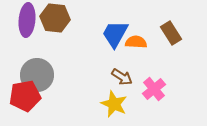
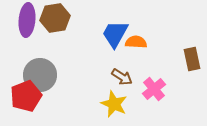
brown hexagon: rotated 16 degrees counterclockwise
brown rectangle: moved 21 px right, 26 px down; rotated 20 degrees clockwise
gray circle: moved 3 px right
red pentagon: moved 1 px right; rotated 12 degrees counterclockwise
